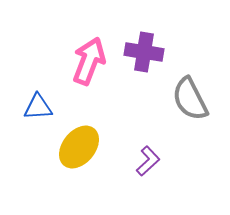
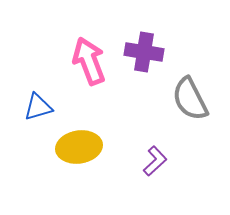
pink arrow: rotated 42 degrees counterclockwise
blue triangle: rotated 12 degrees counterclockwise
yellow ellipse: rotated 42 degrees clockwise
purple L-shape: moved 7 px right
